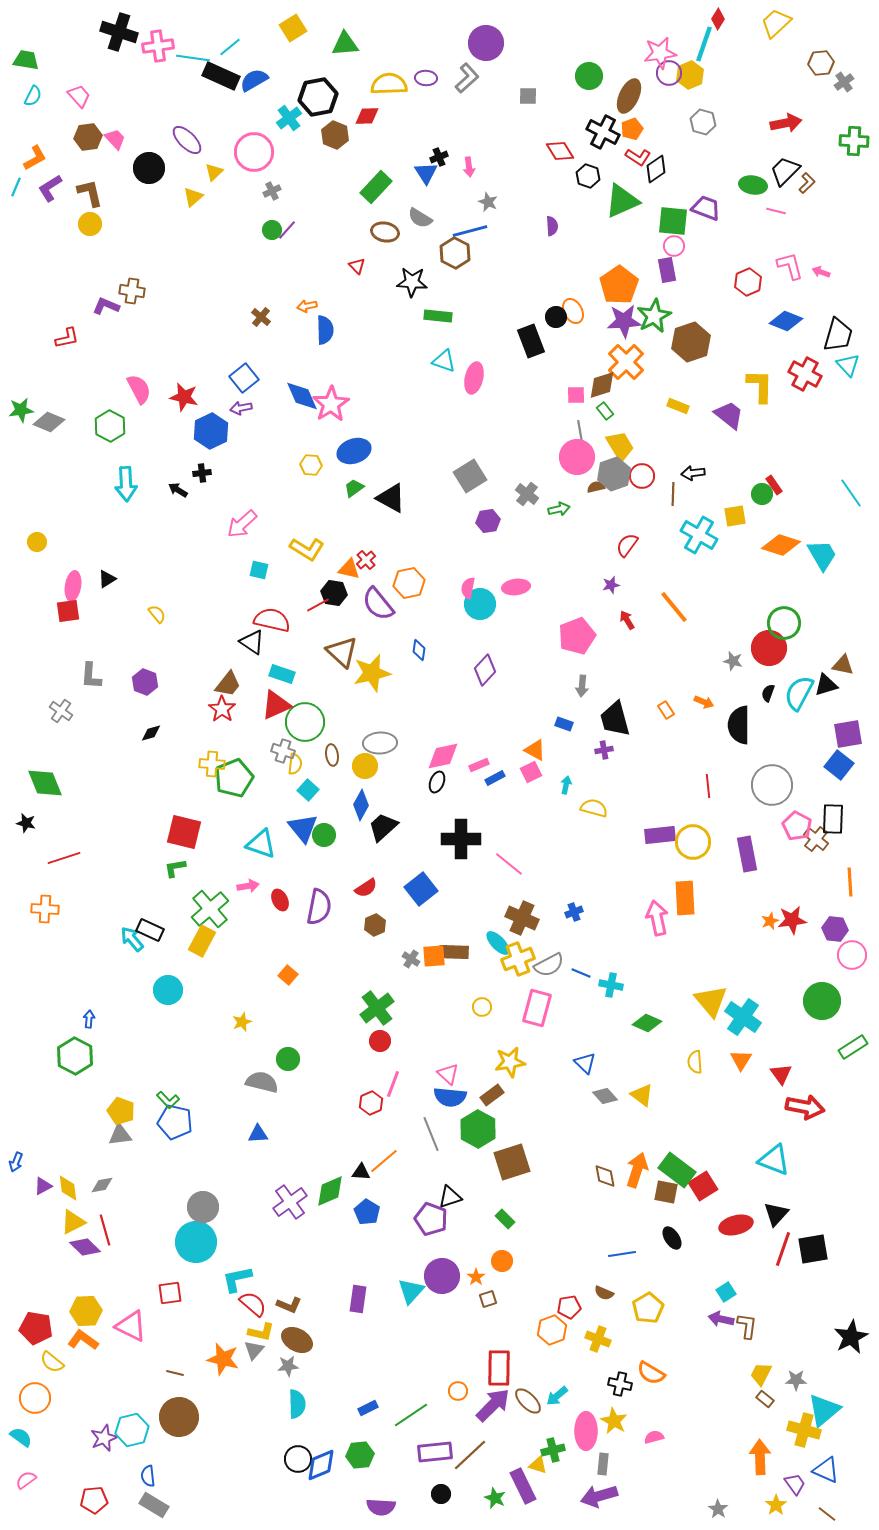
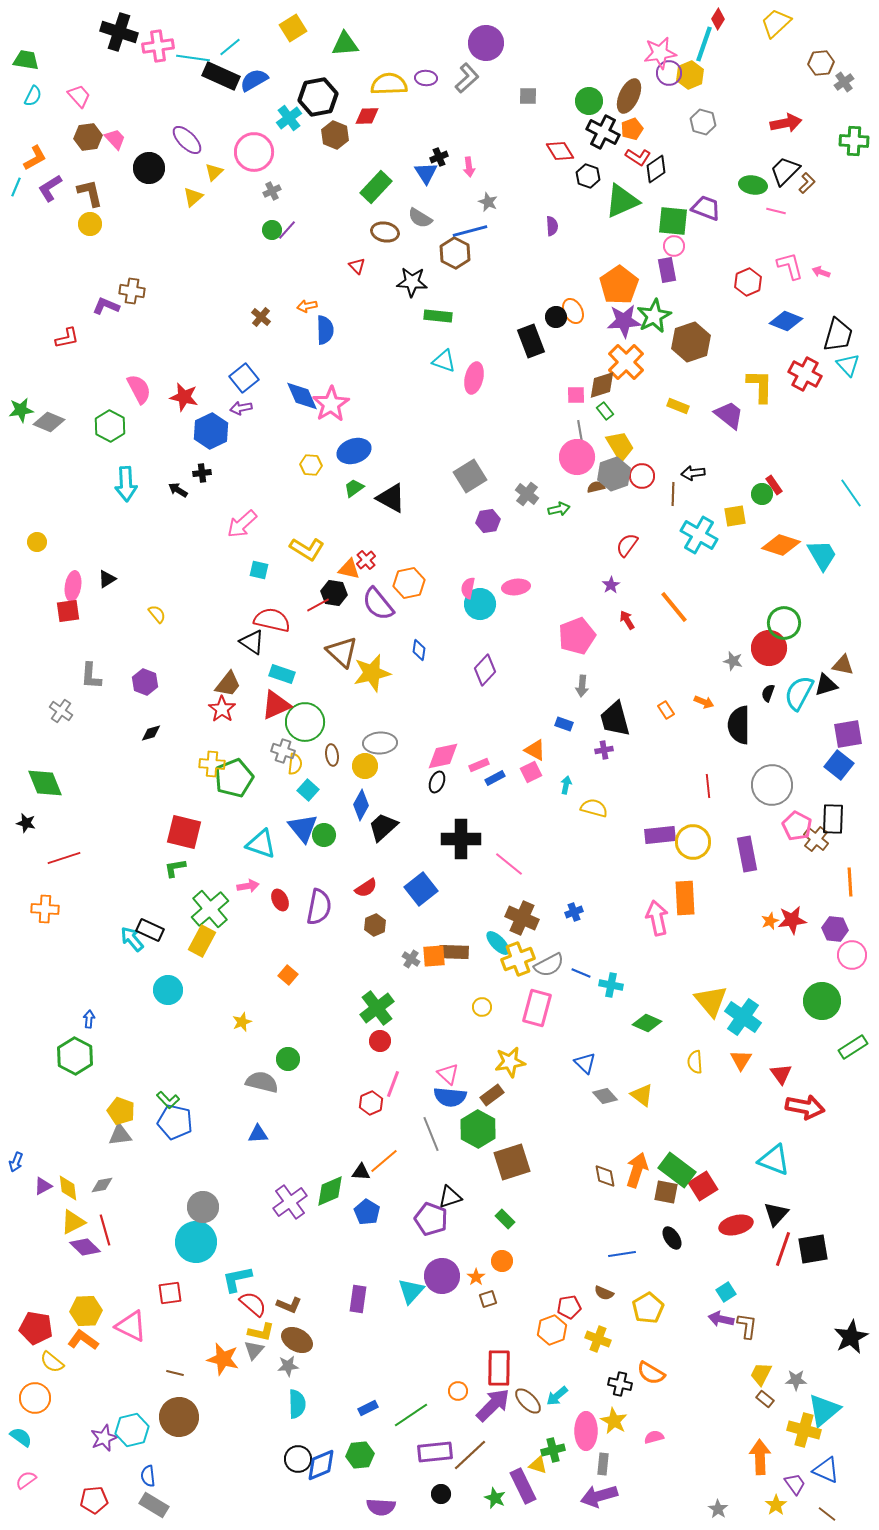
green circle at (589, 76): moved 25 px down
purple star at (611, 585): rotated 18 degrees counterclockwise
